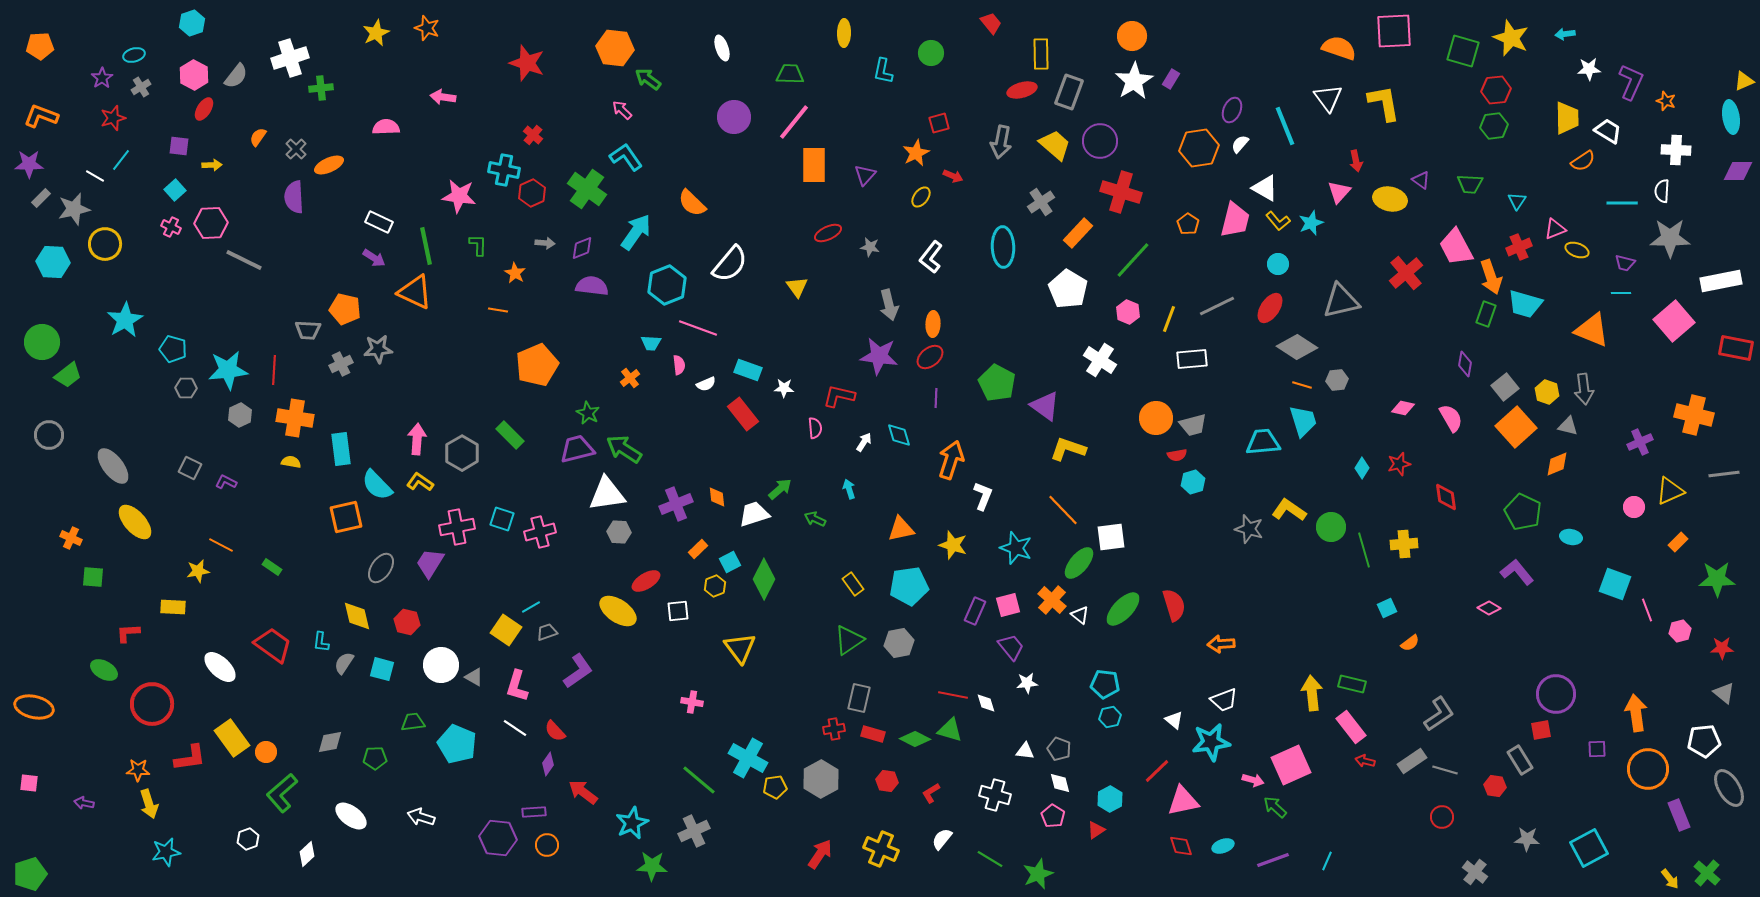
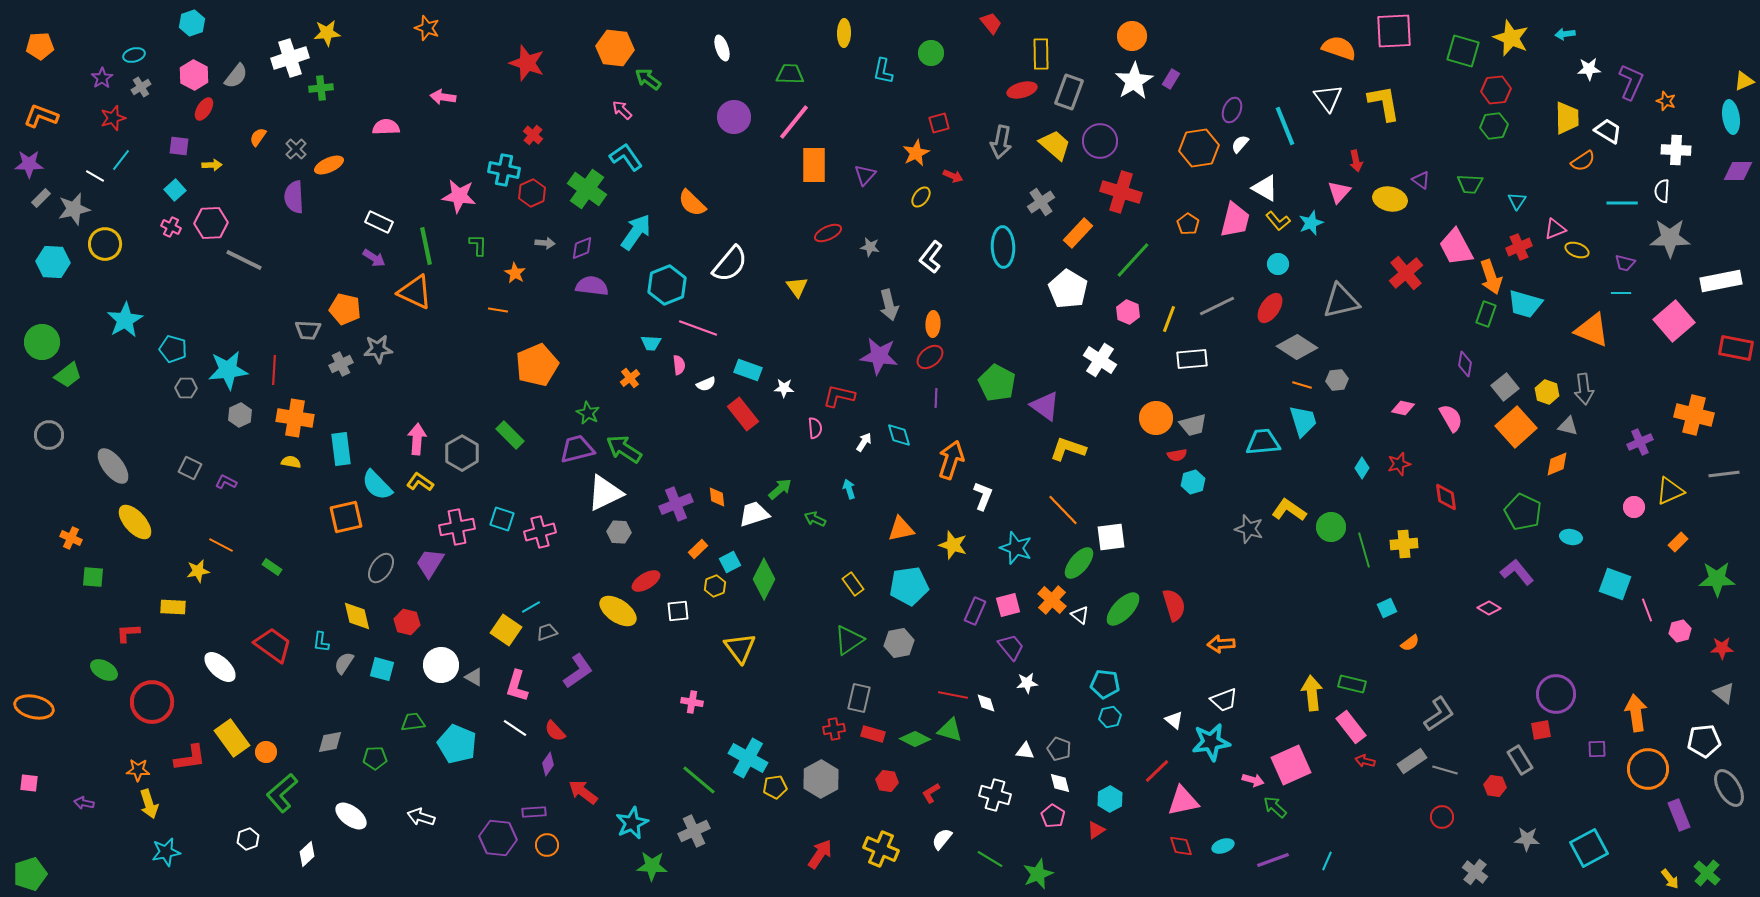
yellow star at (376, 33): moved 49 px left; rotated 20 degrees clockwise
white triangle at (607, 494): moved 2 px left, 1 px up; rotated 18 degrees counterclockwise
red circle at (152, 704): moved 2 px up
